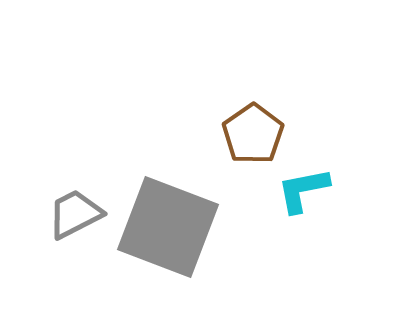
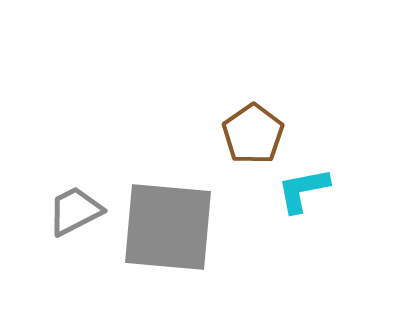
gray trapezoid: moved 3 px up
gray square: rotated 16 degrees counterclockwise
